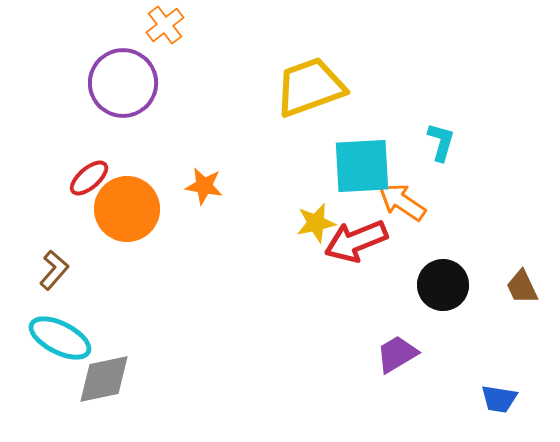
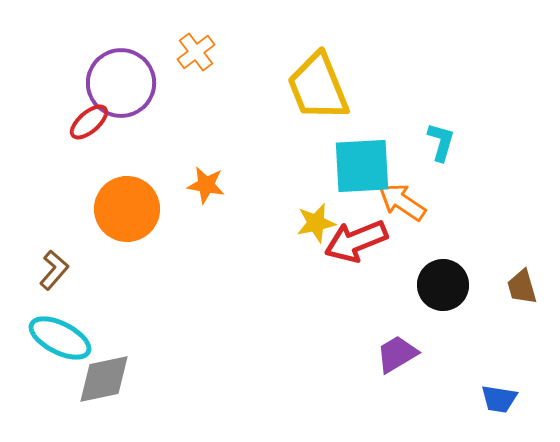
orange cross: moved 31 px right, 27 px down
purple circle: moved 2 px left
yellow trapezoid: moved 8 px right; rotated 92 degrees counterclockwise
red ellipse: moved 56 px up
orange star: moved 2 px right, 1 px up
brown trapezoid: rotated 9 degrees clockwise
